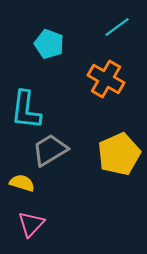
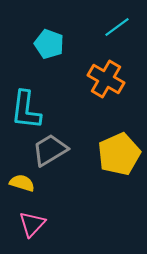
pink triangle: moved 1 px right
